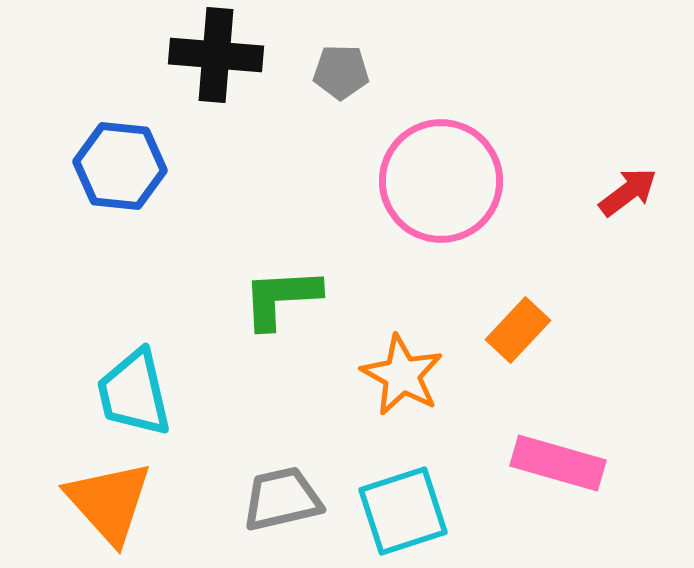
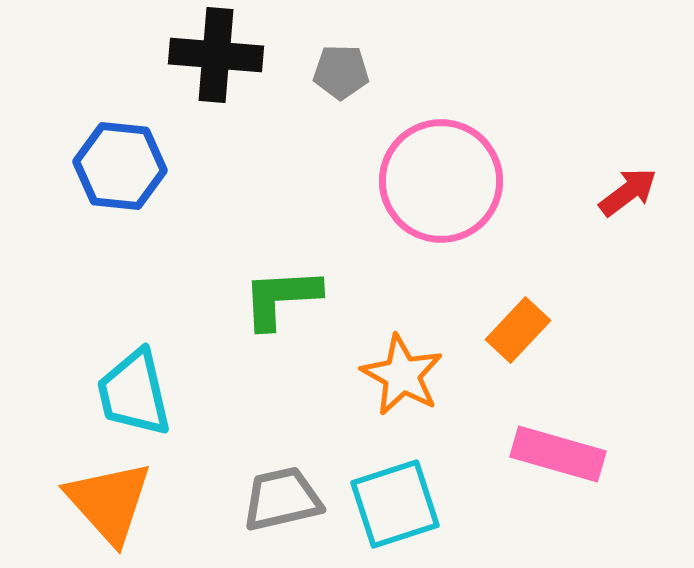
pink rectangle: moved 9 px up
cyan square: moved 8 px left, 7 px up
